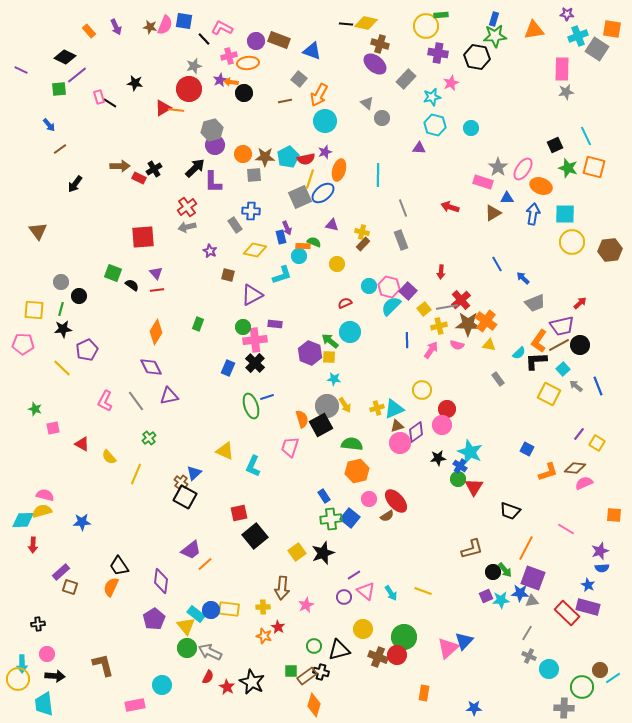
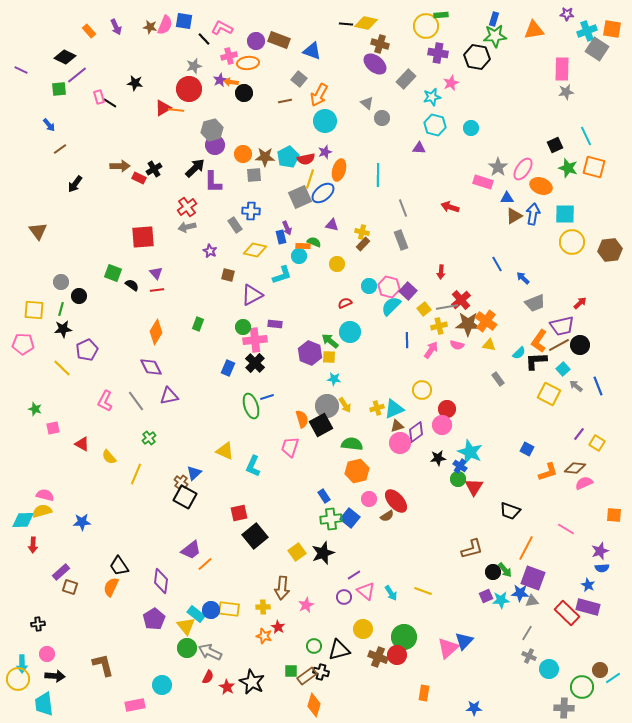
cyan cross at (578, 36): moved 9 px right, 5 px up
brown triangle at (493, 213): moved 21 px right, 3 px down
